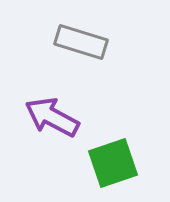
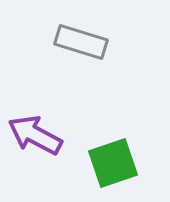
purple arrow: moved 17 px left, 18 px down
